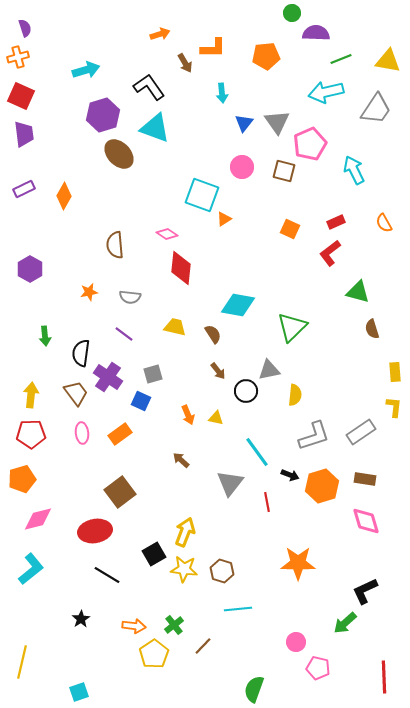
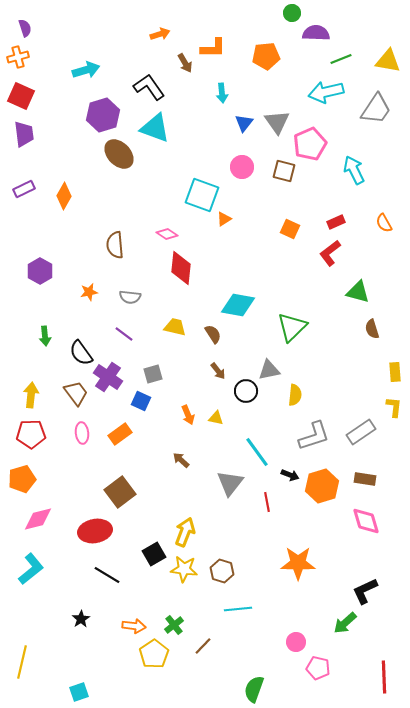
purple hexagon at (30, 269): moved 10 px right, 2 px down
black semicircle at (81, 353): rotated 44 degrees counterclockwise
